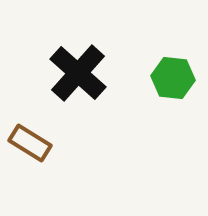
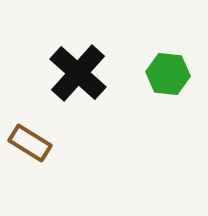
green hexagon: moved 5 px left, 4 px up
